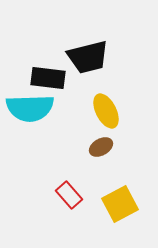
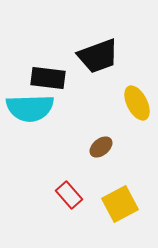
black trapezoid: moved 10 px right, 1 px up; rotated 6 degrees counterclockwise
yellow ellipse: moved 31 px right, 8 px up
brown ellipse: rotated 10 degrees counterclockwise
